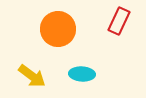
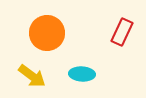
red rectangle: moved 3 px right, 11 px down
orange circle: moved 11 px left, 4 px down
